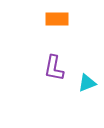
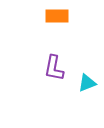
orange rectangle: moved 3 px up
